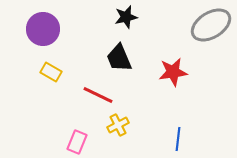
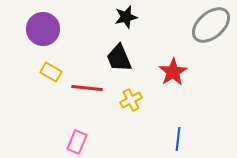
gray ellipse: rotated 9 degrees counterclockwise
red star: rotated 24 degrees counterclockwise
red line: moved 11 px left, 7 px up; rotated 20 degrees counterclockwise
yellow cross: moved 13 px right, 25 px up
